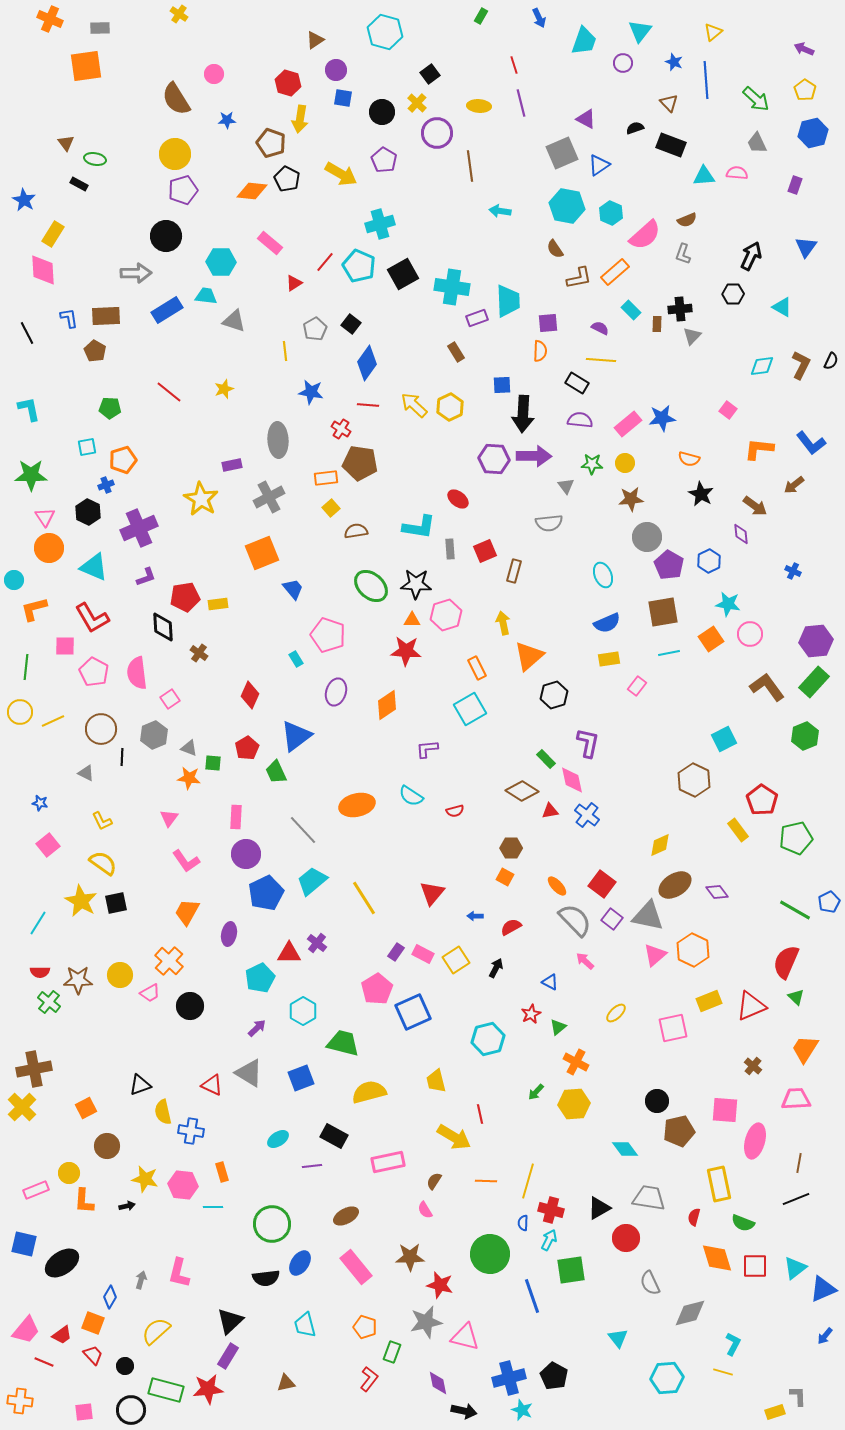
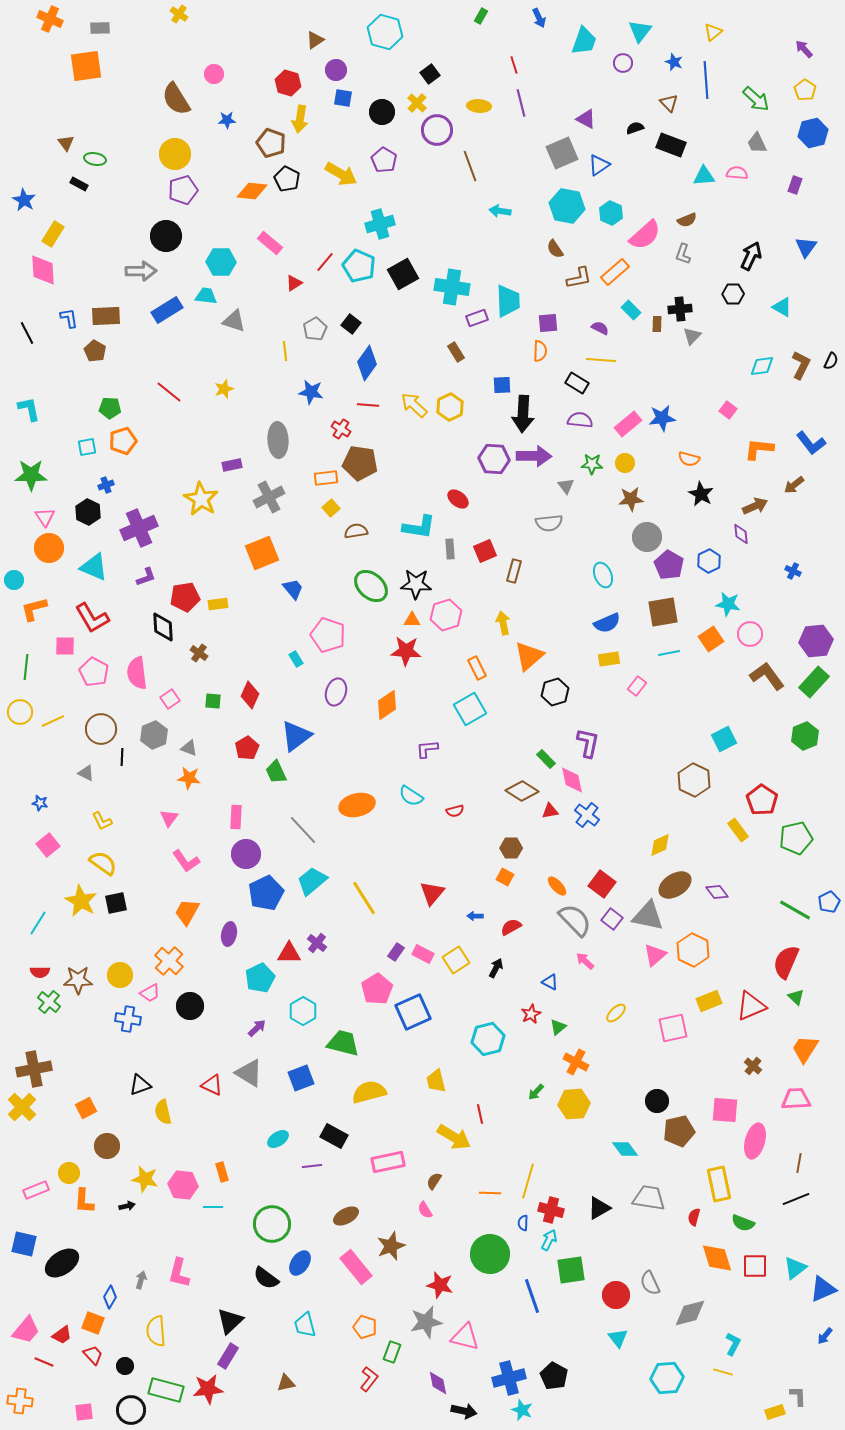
purple arrow at (804, 49): rotated 24 degrees clockwise
purple circle at (437, 133): moved 3 px up
brown line at (470, 166): rotated 12 degrees counterclockwise
gray arrow at (136, 273): moved 5 px right, 2 px up
orange pentagon at (123, 460): moved 19 px up
brown arrow at (755, 506): rotated 60 degrees counterclockwise
brown L-shape at (767, 687): moved 11 px up
black hexagon at (554, 695): moved 1 px right, 3 px up
green square at (213, 763): moved 62 px up
blue cross at (191, 1131): moved 63 px left, 112 px up
orange line at (486, 1181): moved 4 px right, 12 px down
red circle at (626, 1238): moved 10 px left, 57 px down
brown star at (410, 1257): moved 19 px left, 11 px up; rotated 20 degrees counterclockwise
black semicircle at (266, 1278): rotated 44 degrees clockwise
yellow semicircle at (156, 1331): rotated 52 degrees counterclockwise
